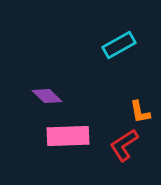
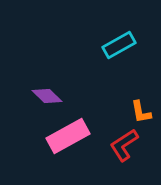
orange L-shape: moved 1 px right
pink rectangle: rotated 27 degrees counterclockwise
